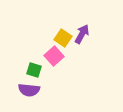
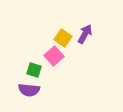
purple arrow: moved 3 px right
